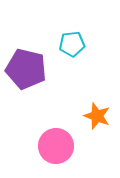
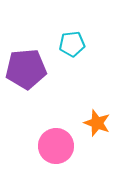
purple pentagon: rotated 18 degrees counterclockwise
orange star: moved 7 px down
